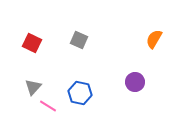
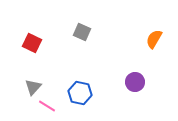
gray square: moved 3 px right, 8 px up
pink line: moved 1 px left
